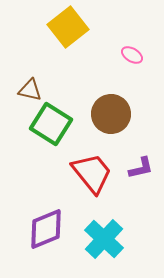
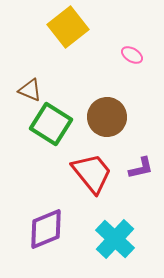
brown triangle: rotated 10 degrees clockwise
brown circle: moved 4 px left, 3 px down
cyan cross: moved 11 px right
